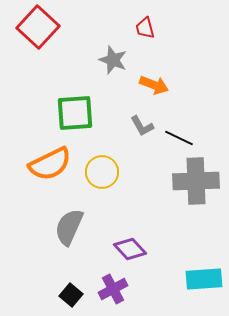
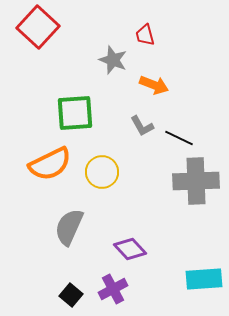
red trapezoid: moved 7 px down
